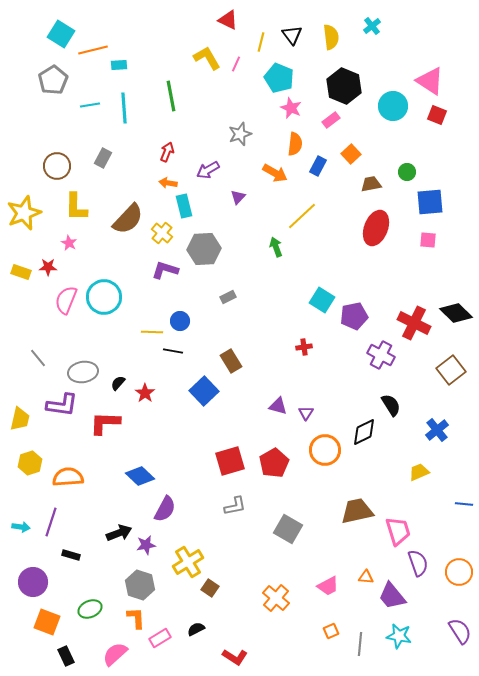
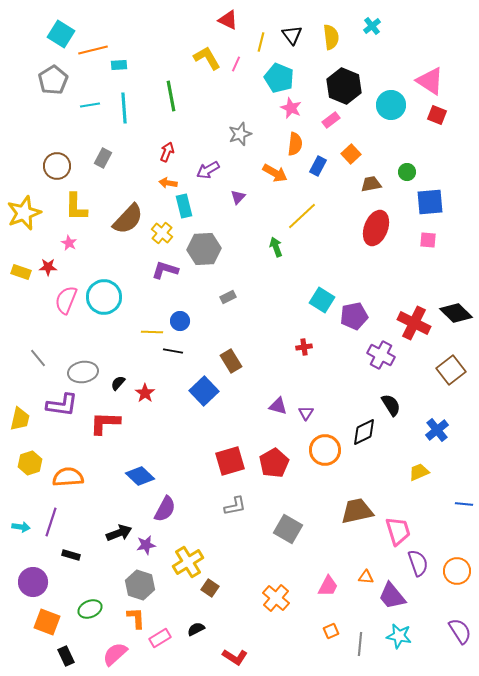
cyan circle at (393, 106): moved 2 px left, 1 px up
orange circle at (459, 572): moved 2 px left, 1 px up
pink trapezoid at (328, 586): rotated 35 degrees counterclockwise
